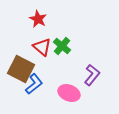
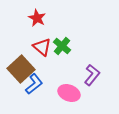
red star: moved 1 px left, 1 px up
brown square: rotated 20 degrees clockwise
